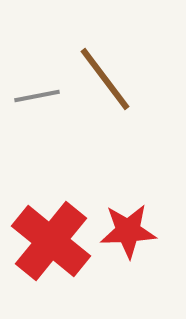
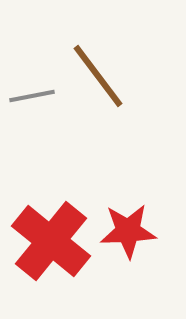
brown line: moved 7 px left, 3 px up
gray line: moved 5 px left
